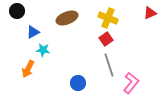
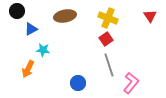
red triangle: moved 3 px down; rotated 40 degrees counterclockwise
brown ellipse: moved 2 px left, 2 px up; rotated 10 degrees clockwise
blue triangle: moved 2 px left, 3 px up
